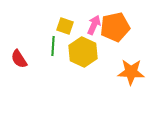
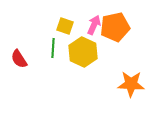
green line: moved 2 px down
orange star: moved 12 px down
